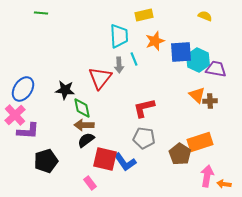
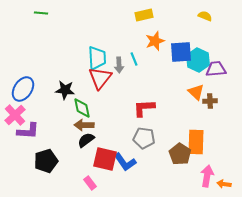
cyan trapezoid: moved 22 px left, 22 px down
purple trapezoid: rotated 15 degrees counterclockwise
orange triangle: moved 1 px left, 3 px up
red L-shape: rotated 10 degrees clockwise
orange rectangle: moved 4 px left; rotated 70 degrees counterclockwise
